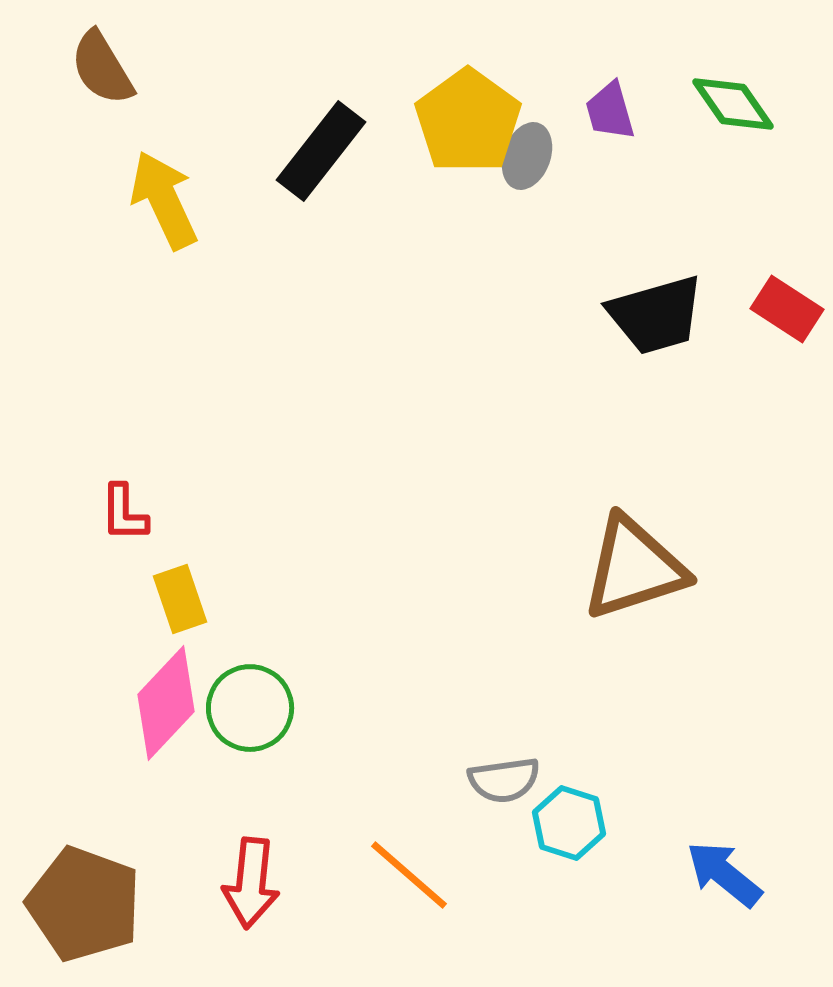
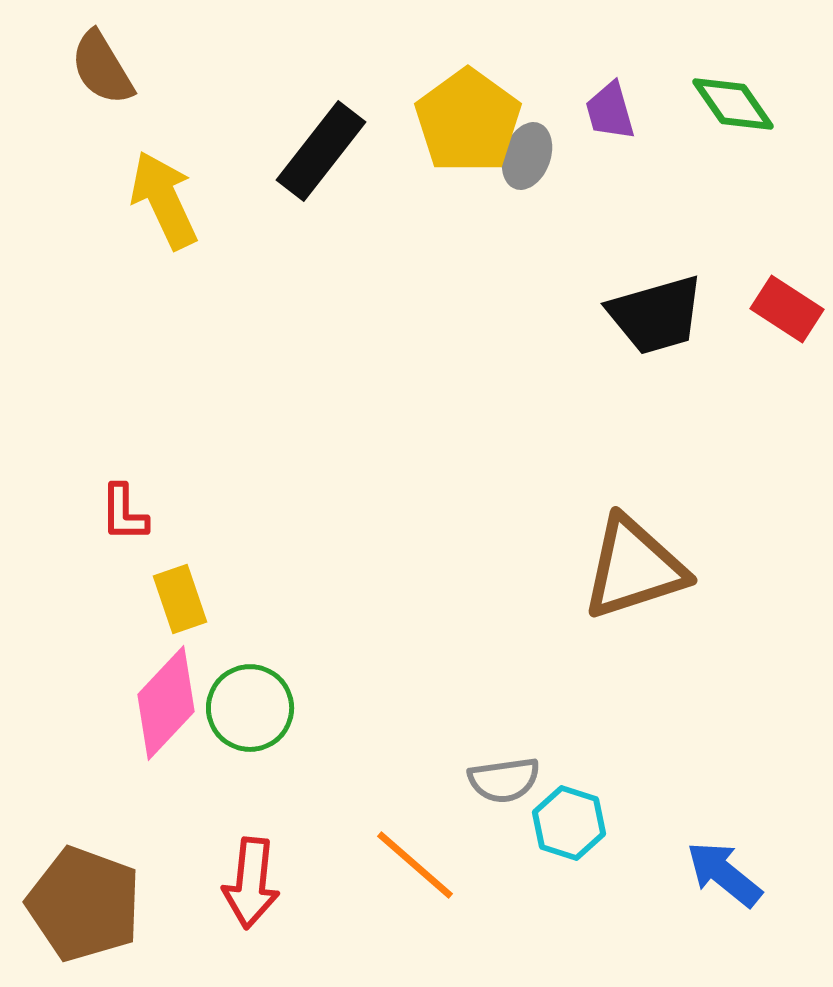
orange line: moved 6 px right, 10 px up
